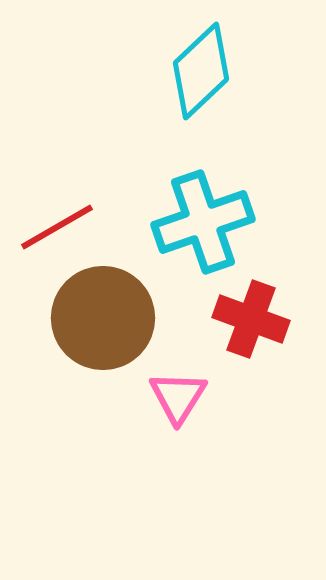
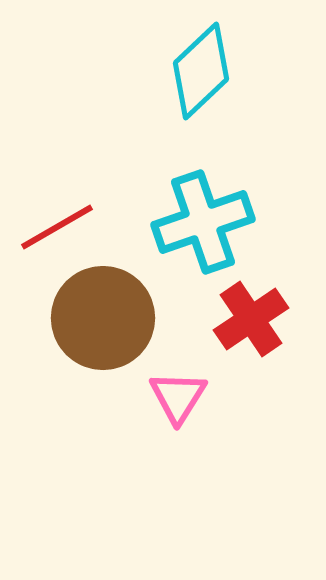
red cross: rotated 36 degrees clockwise
